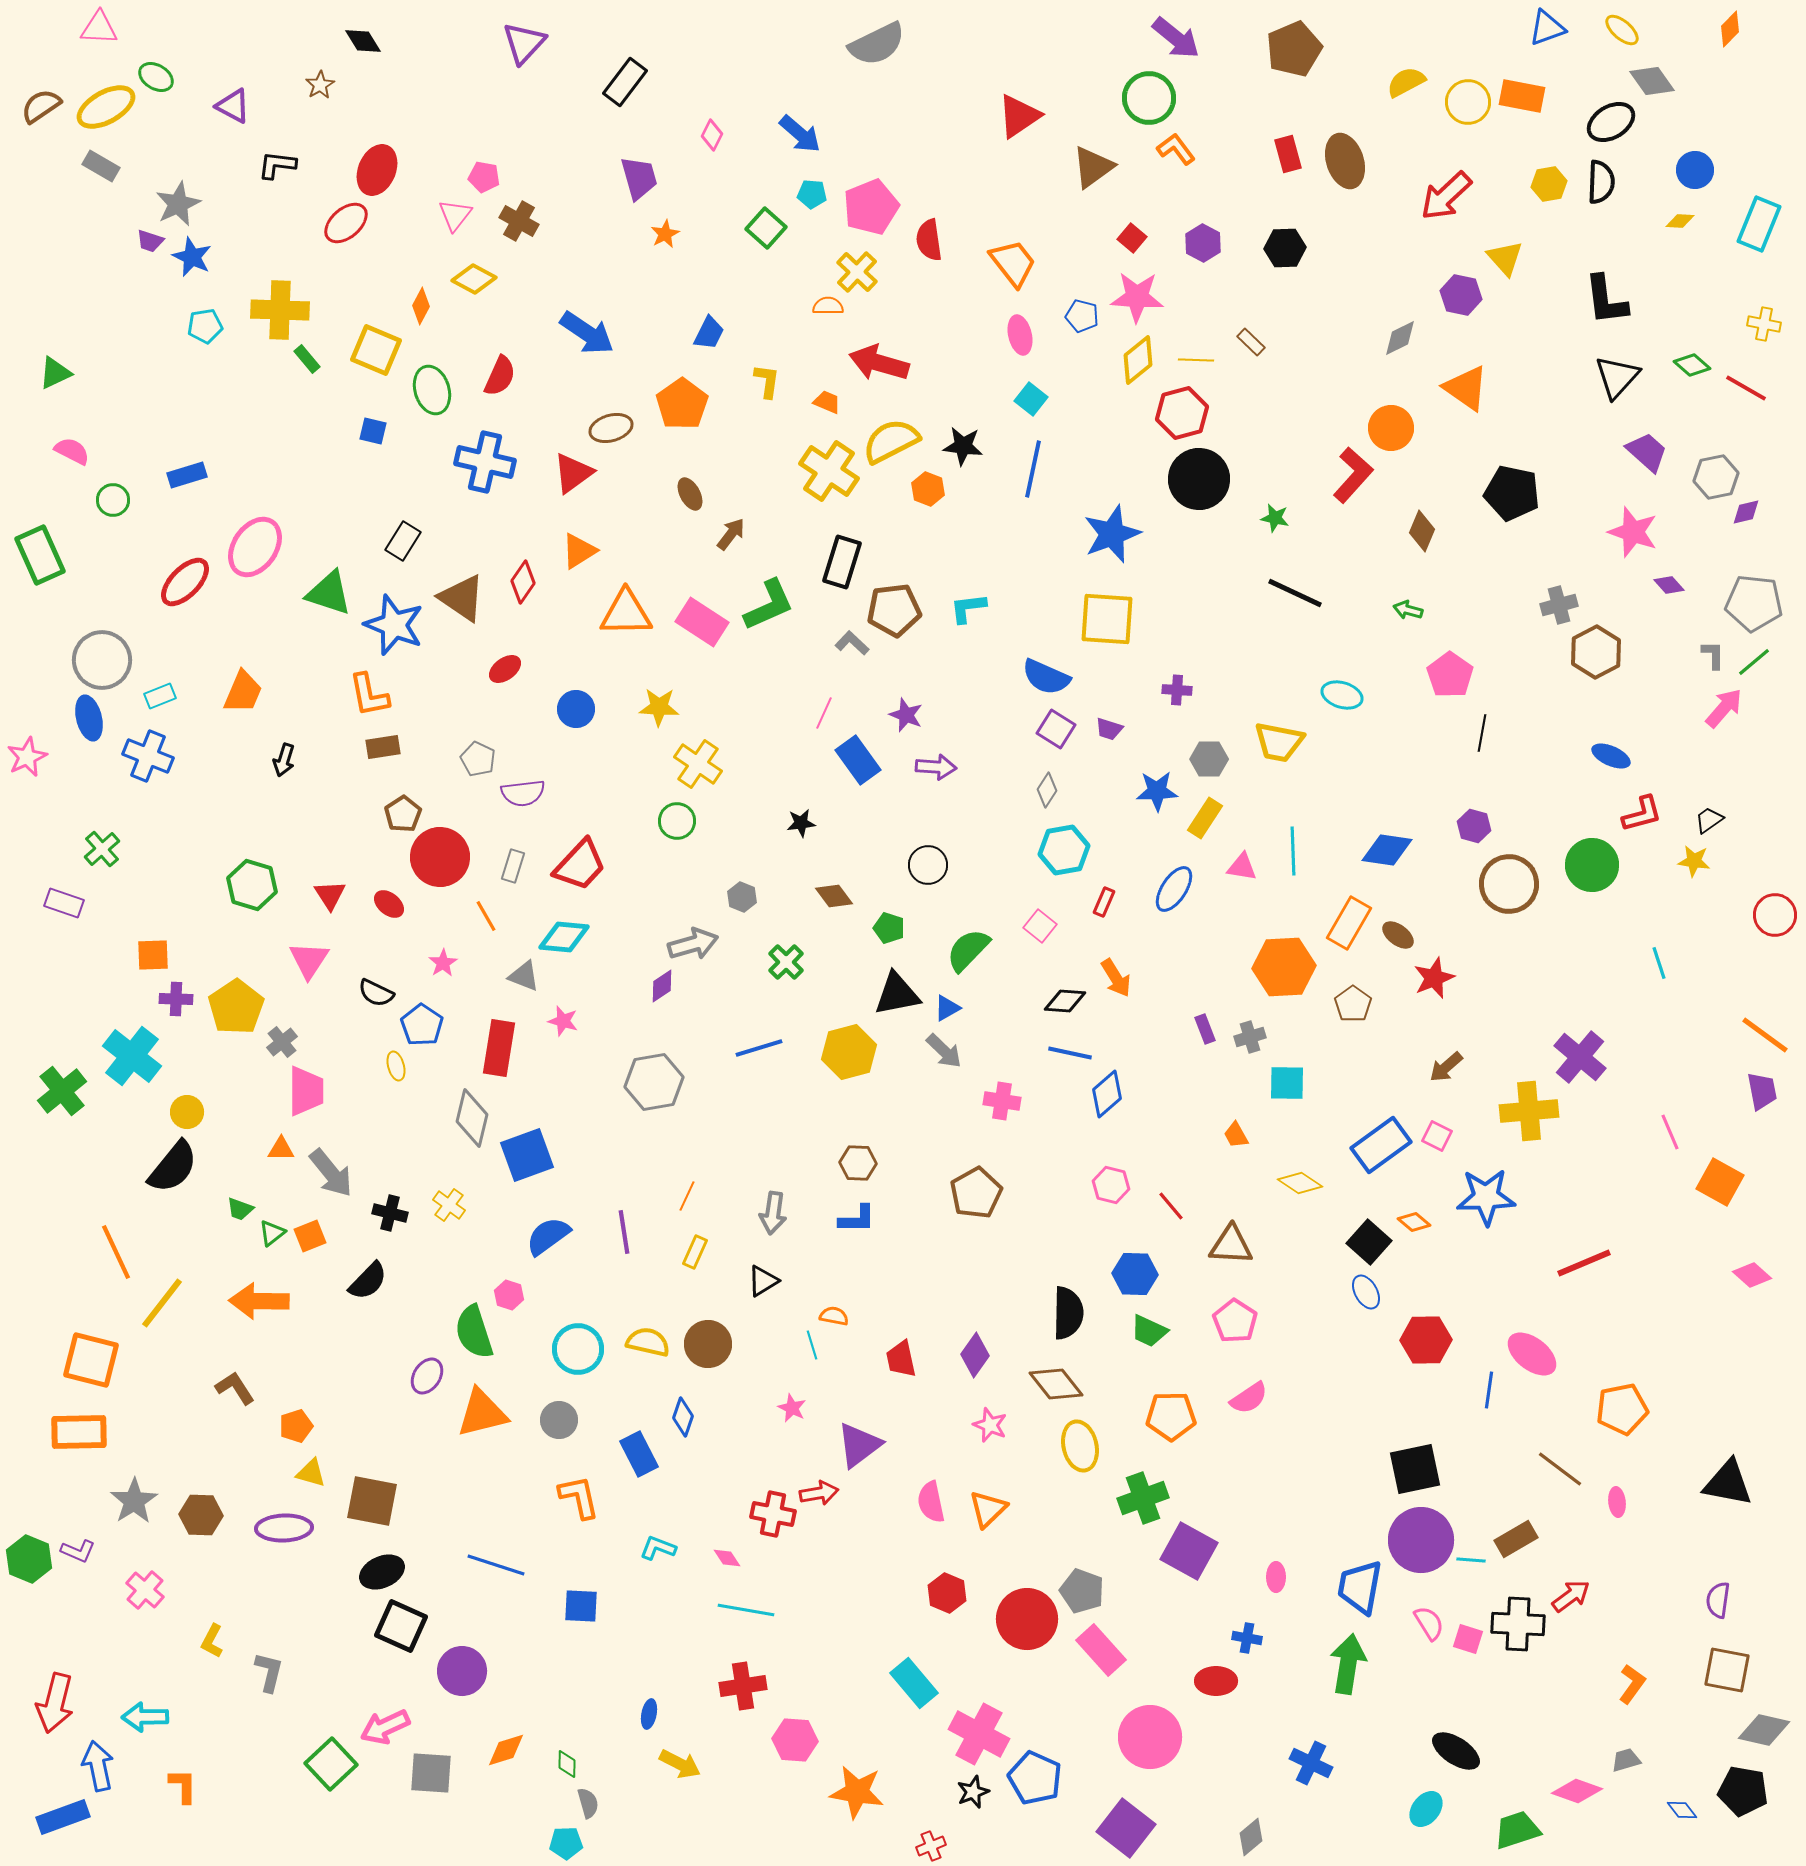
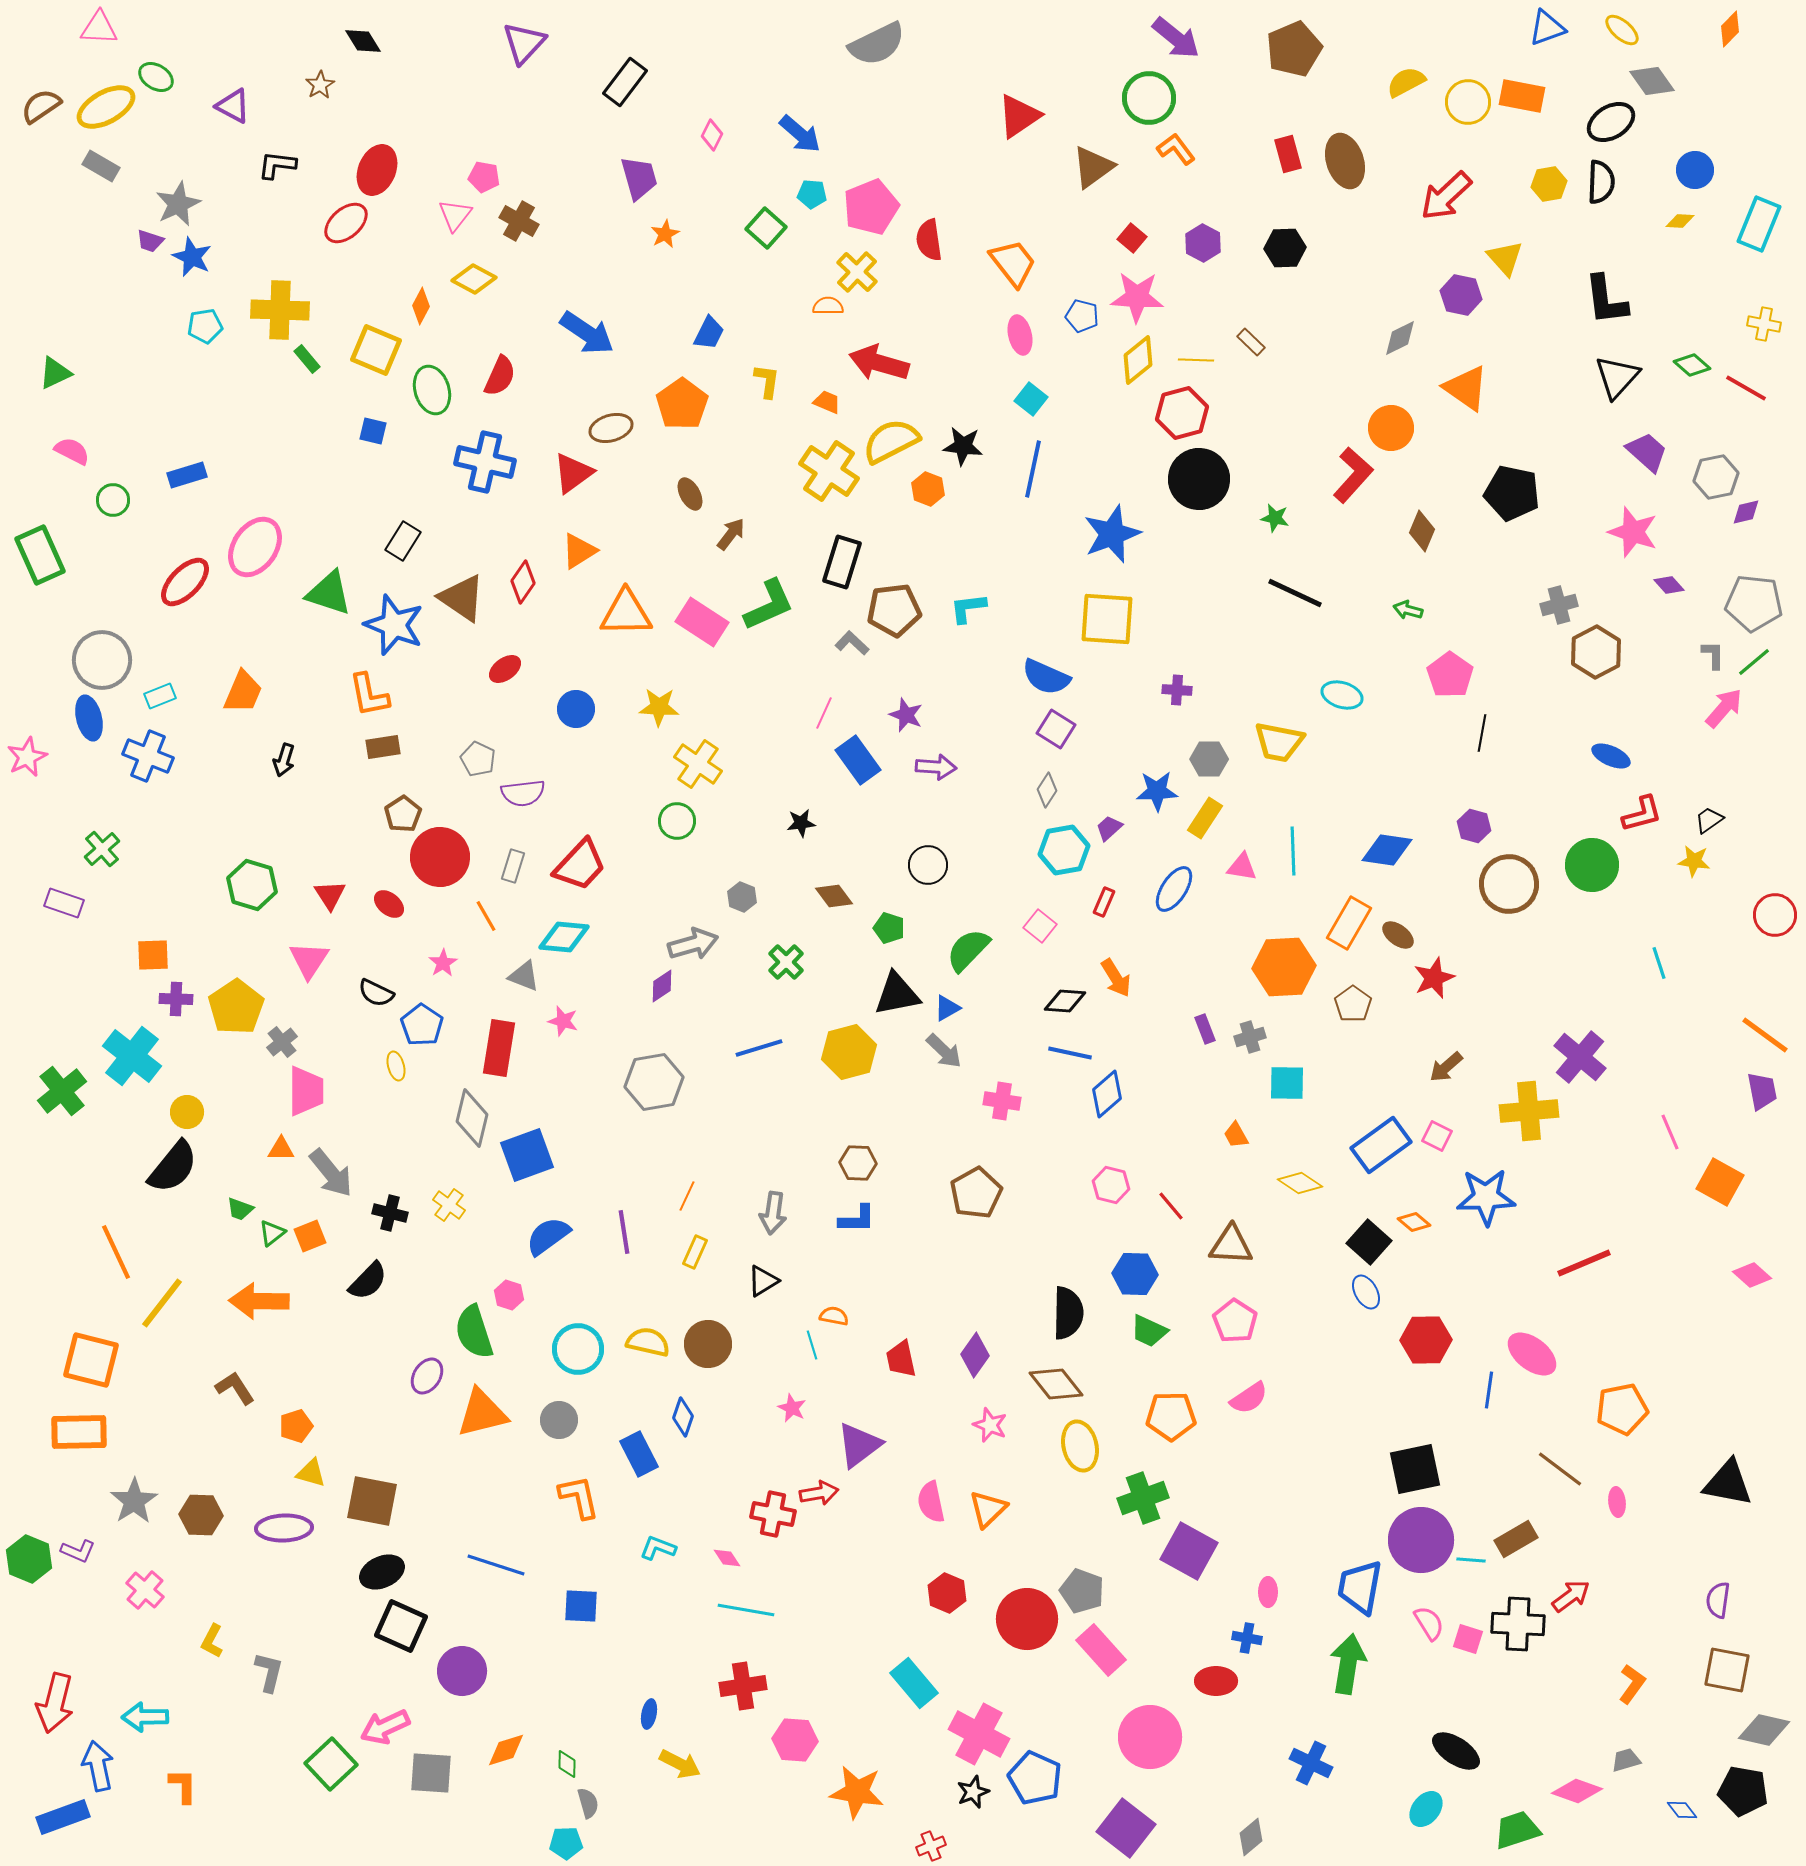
purple trapezoid at (1109, 729): moved 99 px down; rotated 120 degrees clockwise
pink ellipse at (1276, 1577): moved 8 px left, 15 px down
